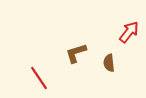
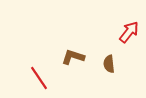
brown L-shape: moved 3 px left, 4 px down; rotated 35 degrees clockwise
brown semicircle: moved 1 px down
